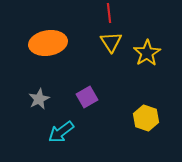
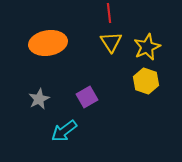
yellow star: moved 6 px up; rotated 8 degrees clockwise
yellow hexagon: moved 37 px up
cyan arrow: moved 3 px right, 1 px up
